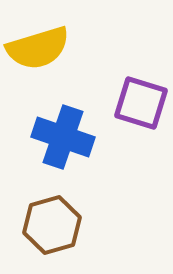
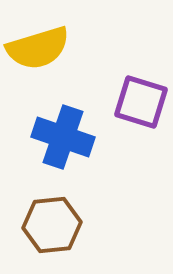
purple square: moved 1 px up
brown hexagon: rotated 10 degrees clockwise
